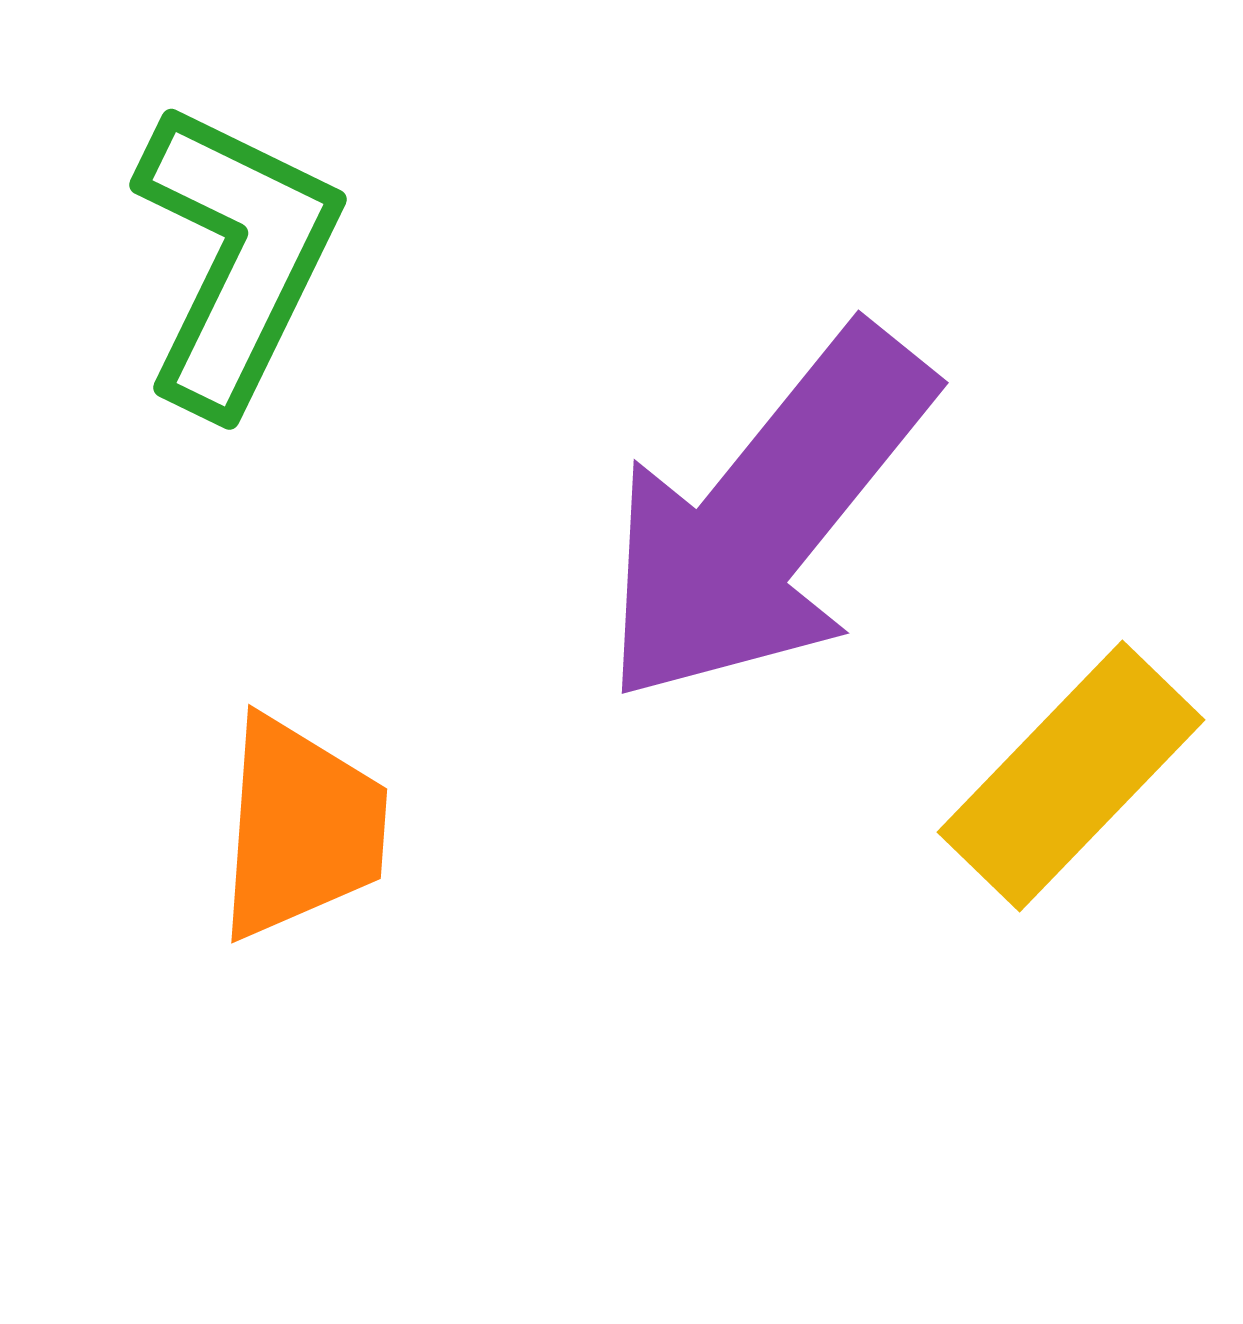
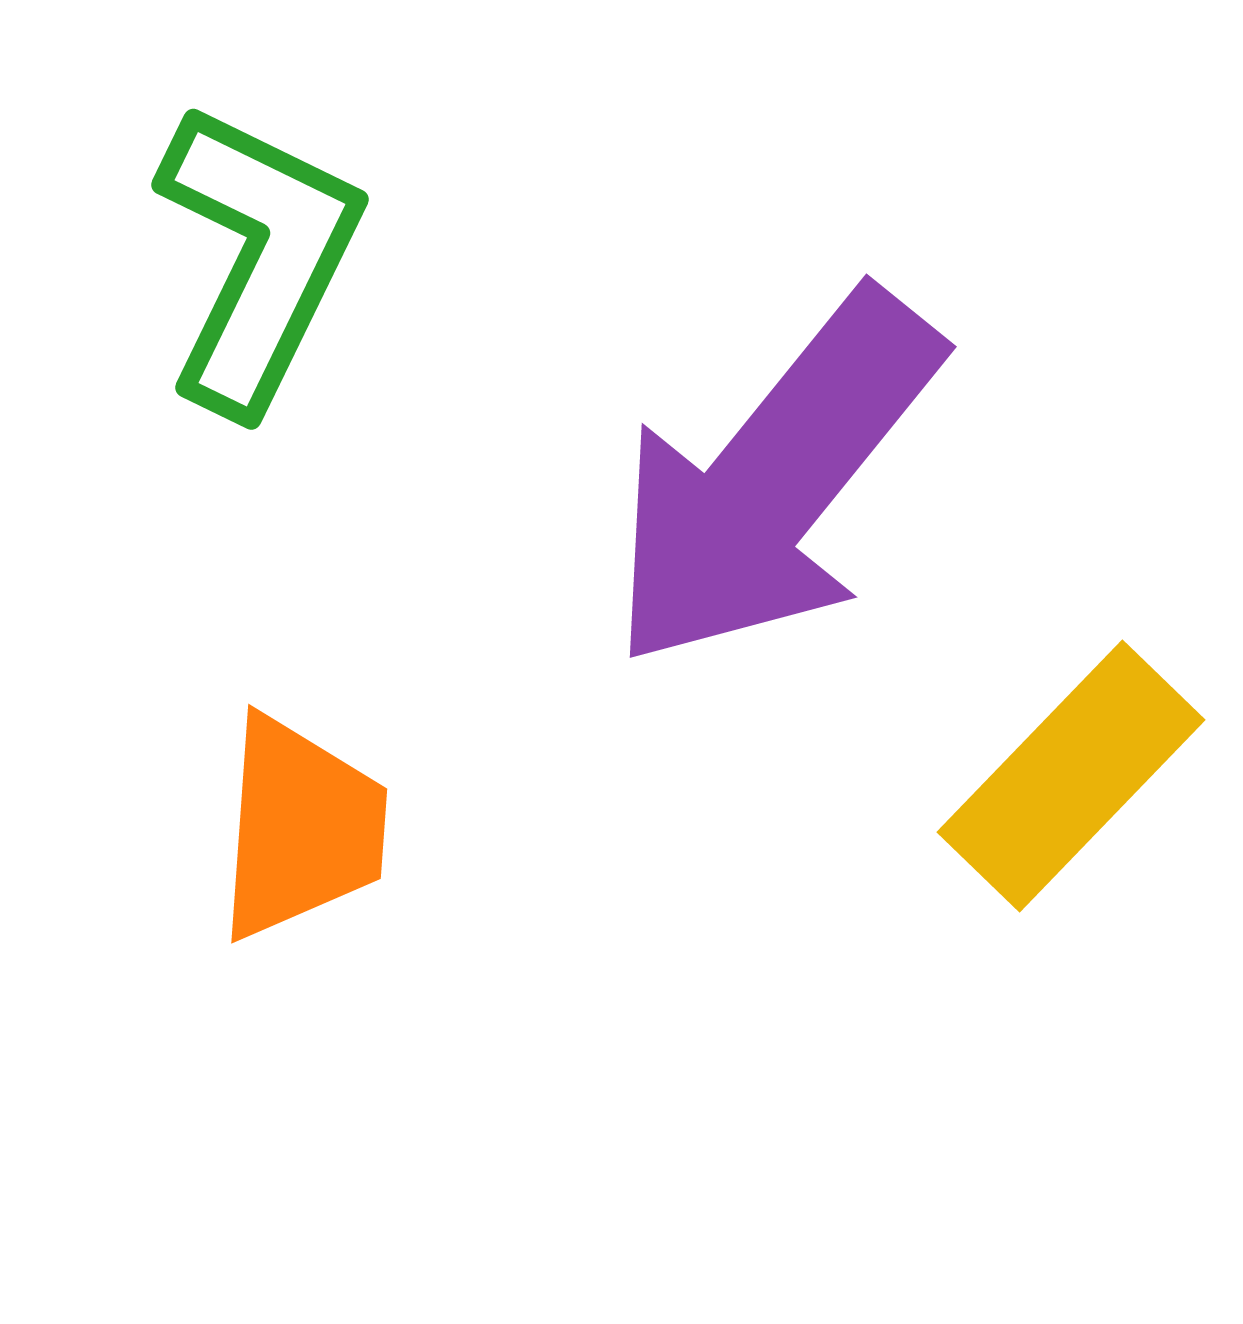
green L-shape: moved 22 px right
purple arrow: moved 8 px right, 36 px up
